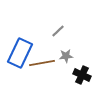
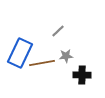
black cross: rotated 24 degrees counterclockwise
